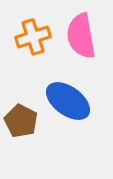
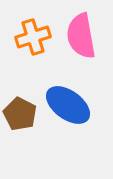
blue ellipse: moved 4 px down
brown pentagon: moved 1 px left, 7 px up
